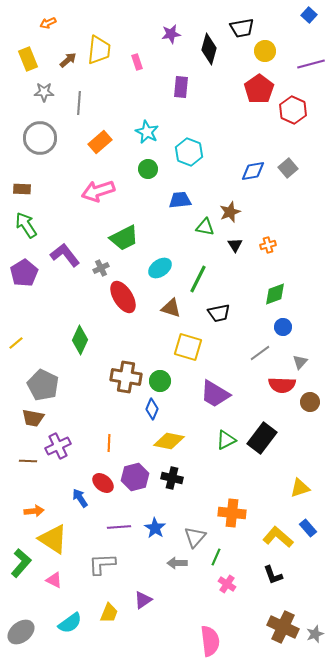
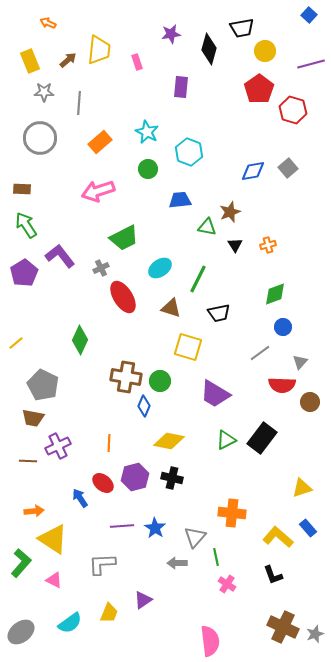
orange arrow at (48, 23): rotated 49 degrees clockwise
yellow rectangle at (28, 59): moved 2 px right, 2 px down
red hexagon at (293, 110): rotated 8 degrees counterclockwise
green triangle at (205, 227): moved 2 px right
purple L-shape at (65, 255): moved 5 px left, 1 px down
blue diamond at (152, 409): moved 8 px left, 3 px up
yellow triangle at (300, 488): moved 2 px right
purple line at (119, 527): moved 3 px right, 1 px up
green line at (216, 557): rotated 36 degrees counterclockwise
